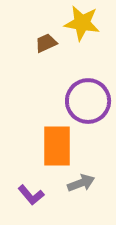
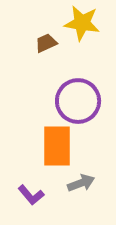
purple circle: moved 10 px left
